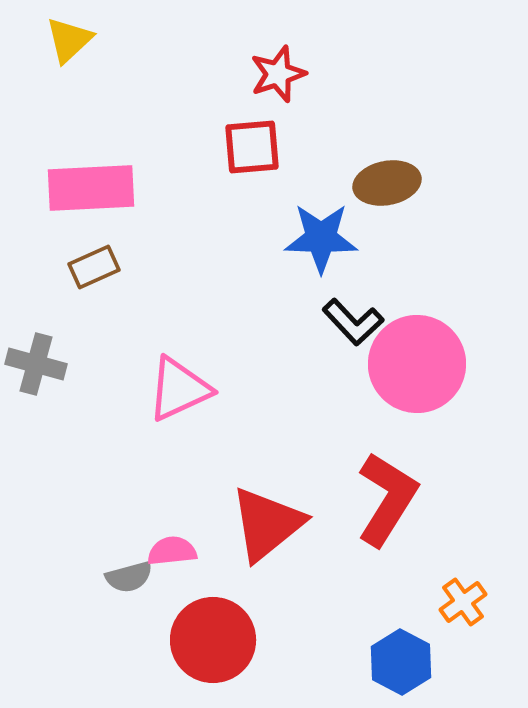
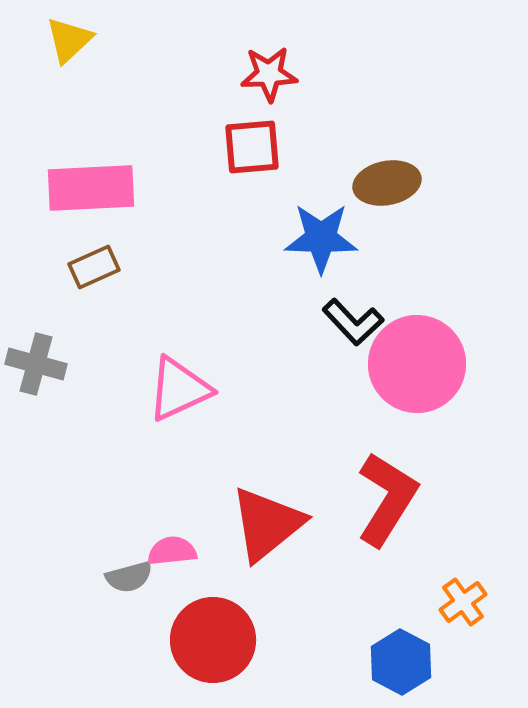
red star: moved 9 px left; rotated 16 degrees clockwise
